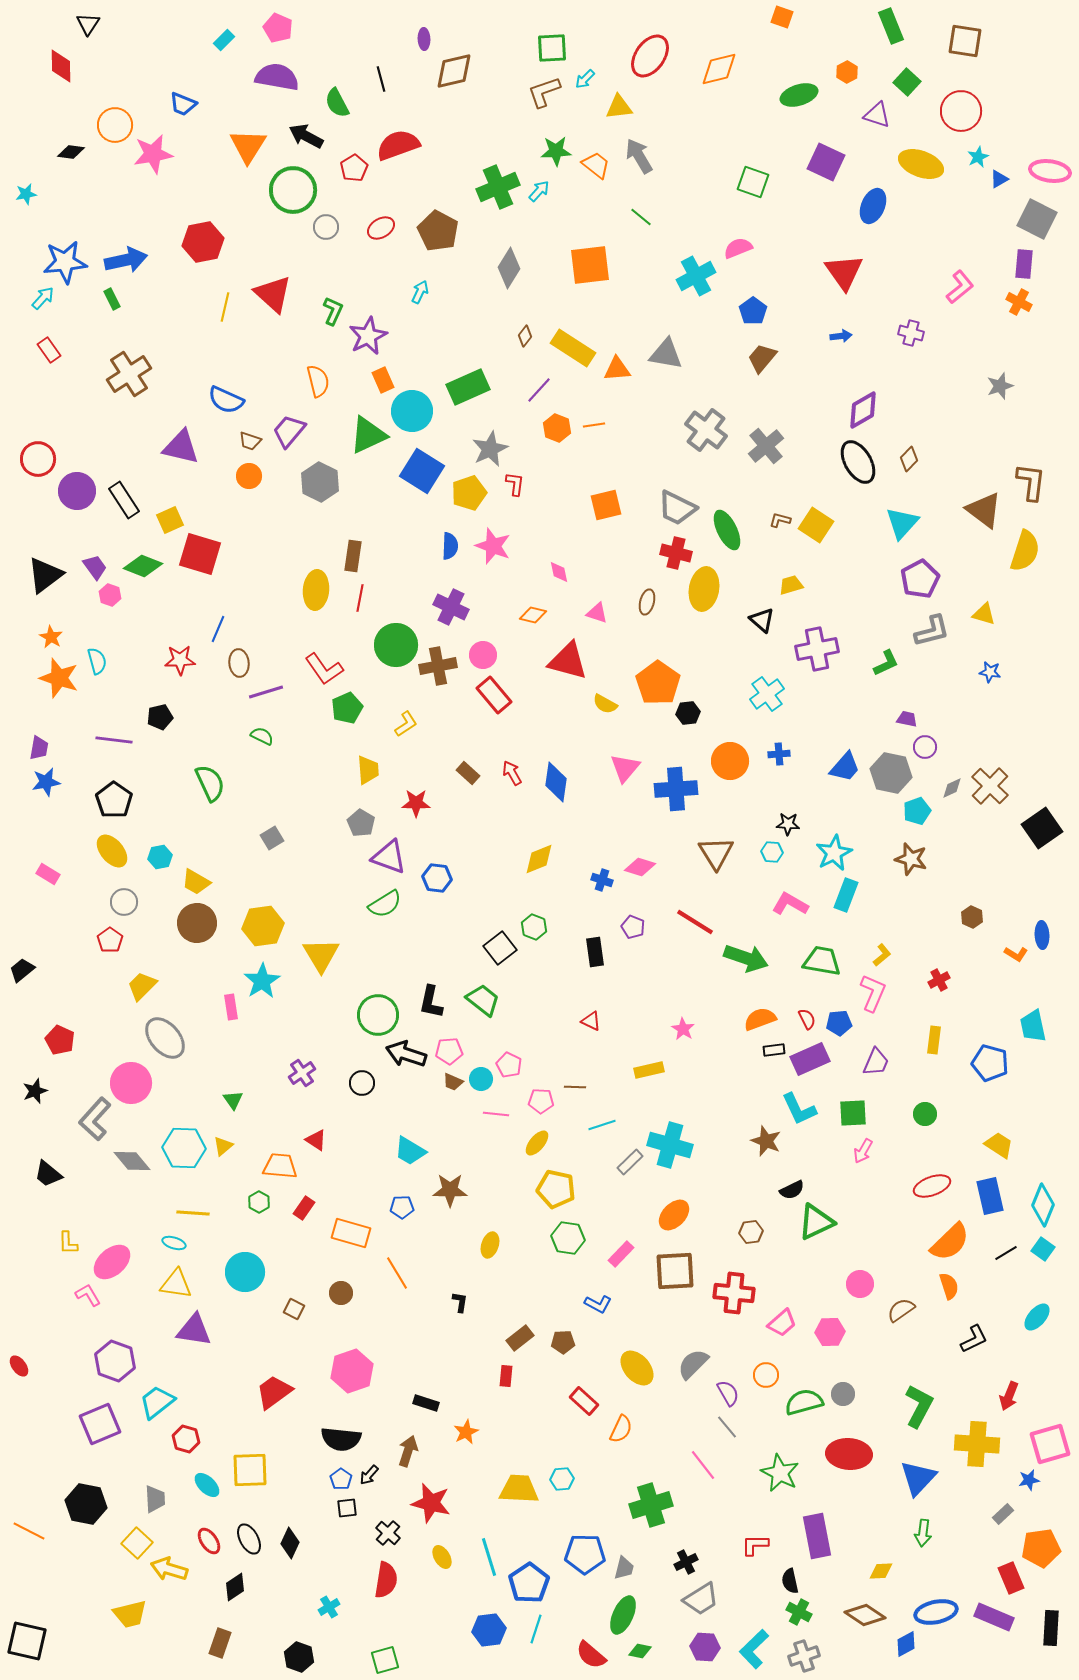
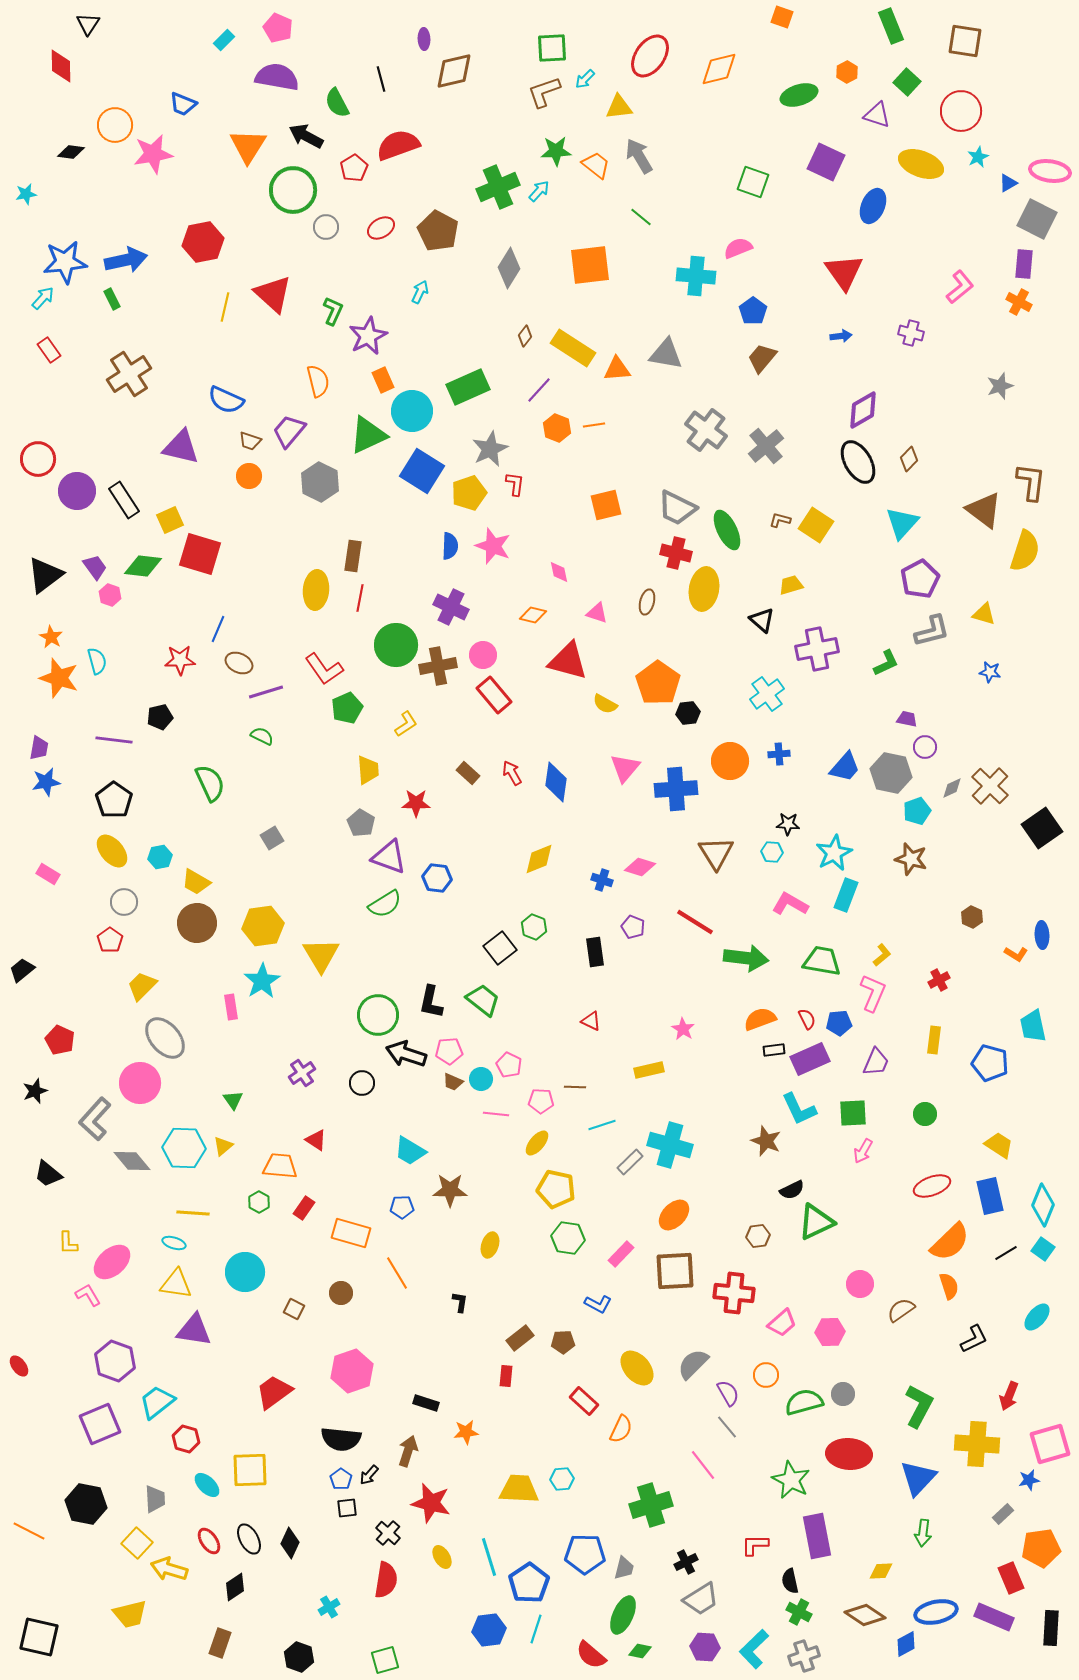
blue triangle at (999, 179): moved 9 px right, 4 px down
cyan cross at (696, 276): rotated 33 degrees clockwise
green diamond at (143, 566): rotated 15 degrees counterclockwise
brown ellipse at (239, 663): rotated 60 degrees counterclockwise
green arrow at (746, 958): rotated 12 degrees counterclockwise
pink circle at (131, 1083): moved 9 px right
brown hexagon at (751, 1232): moved 7 px right, 4 px down
orange star at (466, 1432): rotated 20 degrees clockwise
green star at (780, 1473): moved 11 px right, 7 px down
black square at (27, 1641): moved 12 px right, 4 px up
